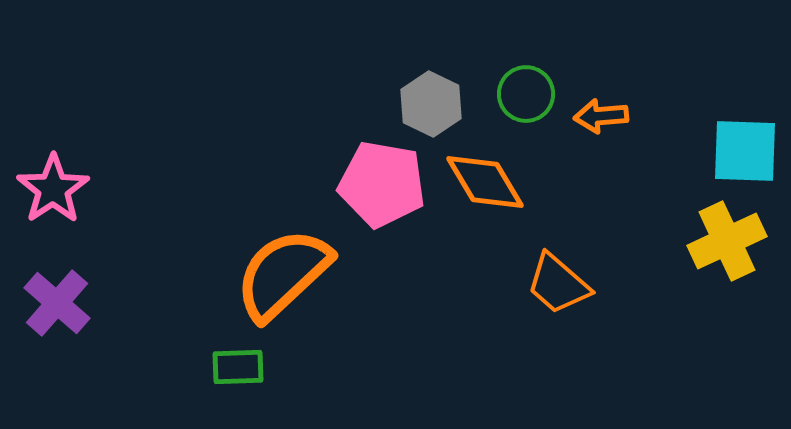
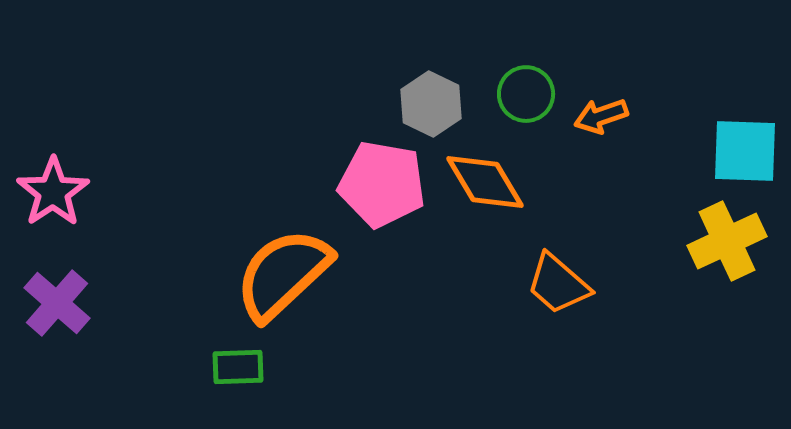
orange arrow: rotated 14 degrees counterclockwise
pink star: moved 3 px down
